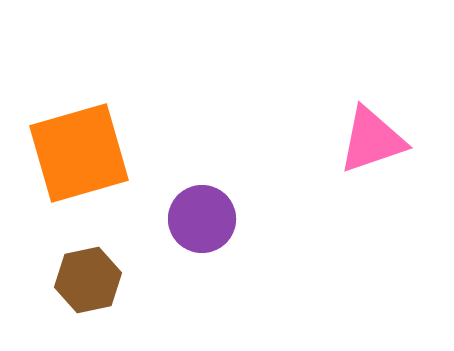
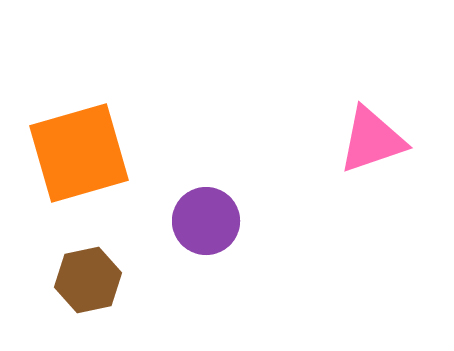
purple circle: moved 4 px right, 2 px down
